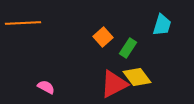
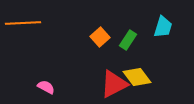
cyan trapezoid: moved 1 px right, 2 px down
orange square: moved 3 px left
green rectangle: moved 8 px up
